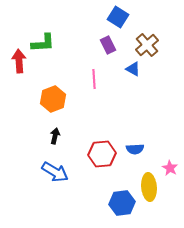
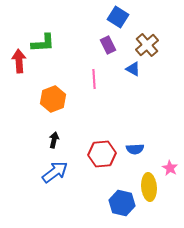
black arrow: moved 1 px left, 4 px down
blue arrow: rotated 68 degrees counterclockwise
blue hexagon: rotated 20 degrees clockwise
